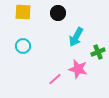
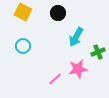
yellow square: rotated 24 degrees clockwise
pink star: rotated 24 degrees counterclockwise
